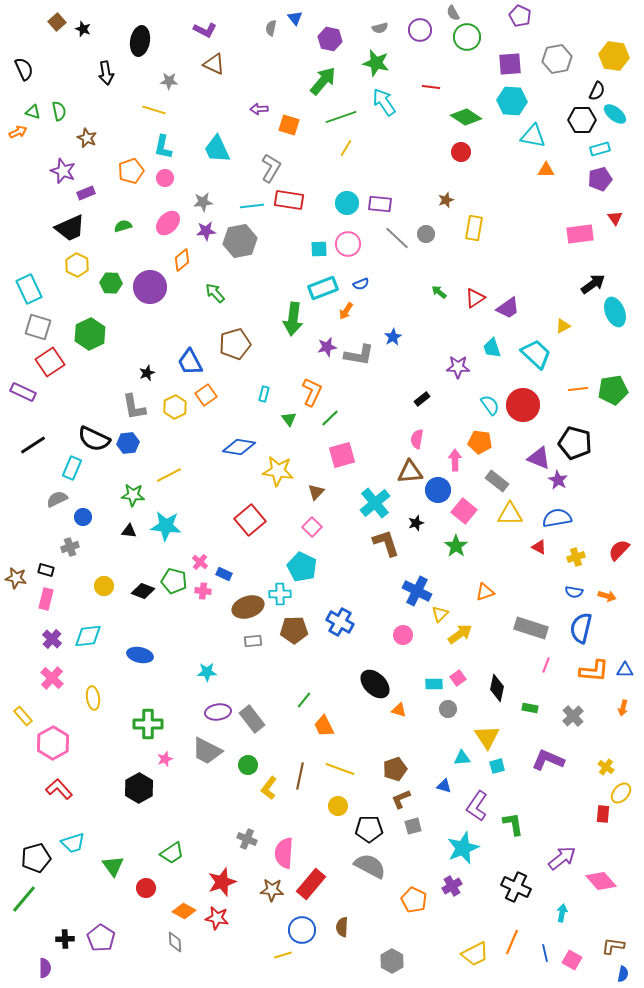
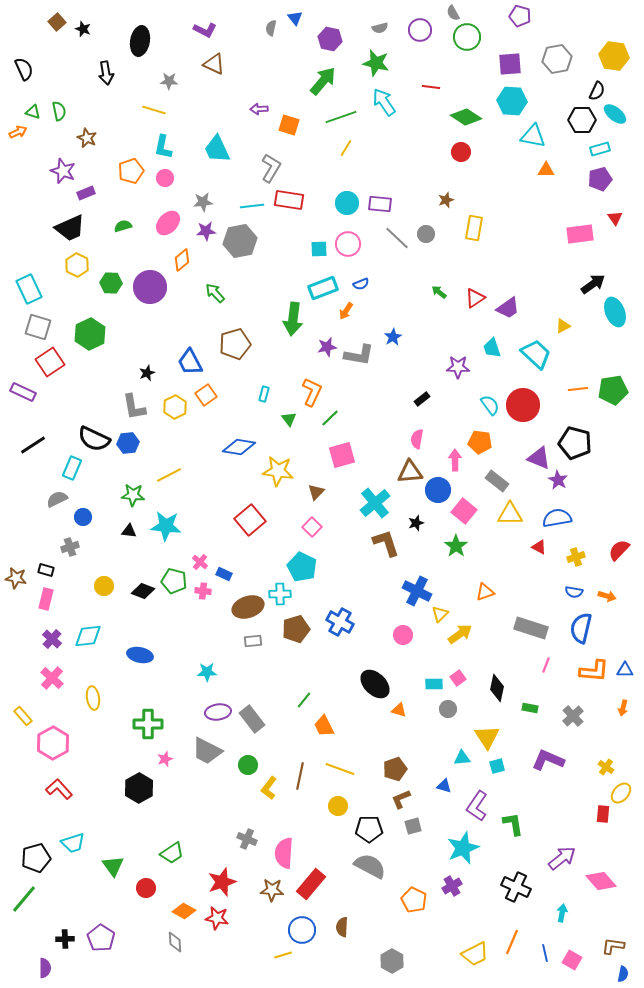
purple pentagon at (520, 16): rotated 10 degrees counterclockwise
brown pentagon at (294, 630): moved 2 px right, 1 px up; rotated 16 degrees counterclockwise
